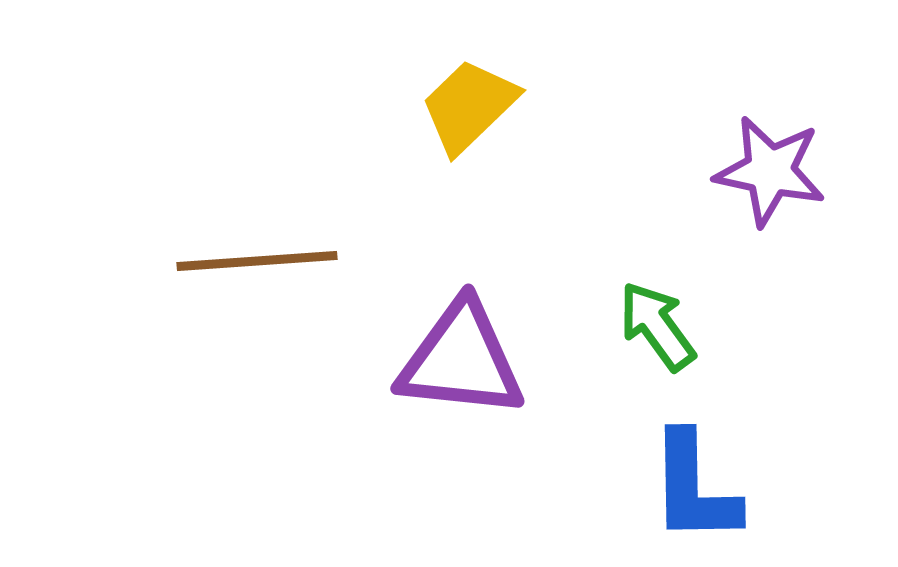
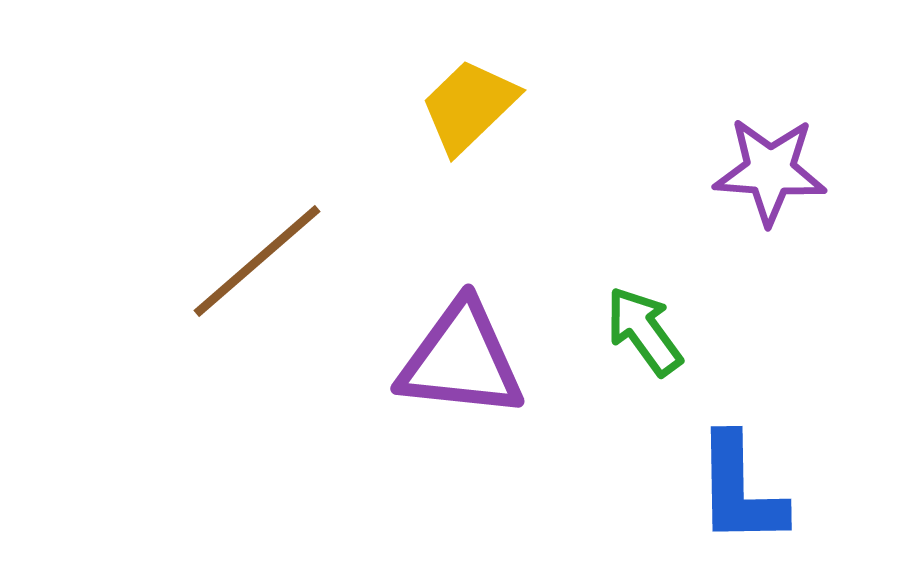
purple star: rotated 8 degrees counterclockwise
brown line: rotated 37 degrees counterclockwise
green arrow: moved 13 px left, 5 px down
blue L-shape: moved 46 px right, 2 px down
